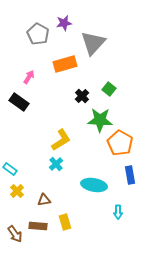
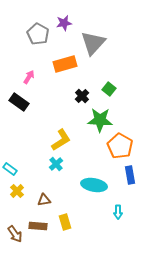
orange pentagon: moved 3 px down
